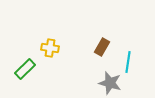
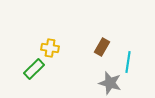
green rectangle: moved 9 px right
